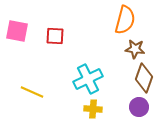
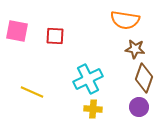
orange semicircle: rotated 84 degrees clockwise
